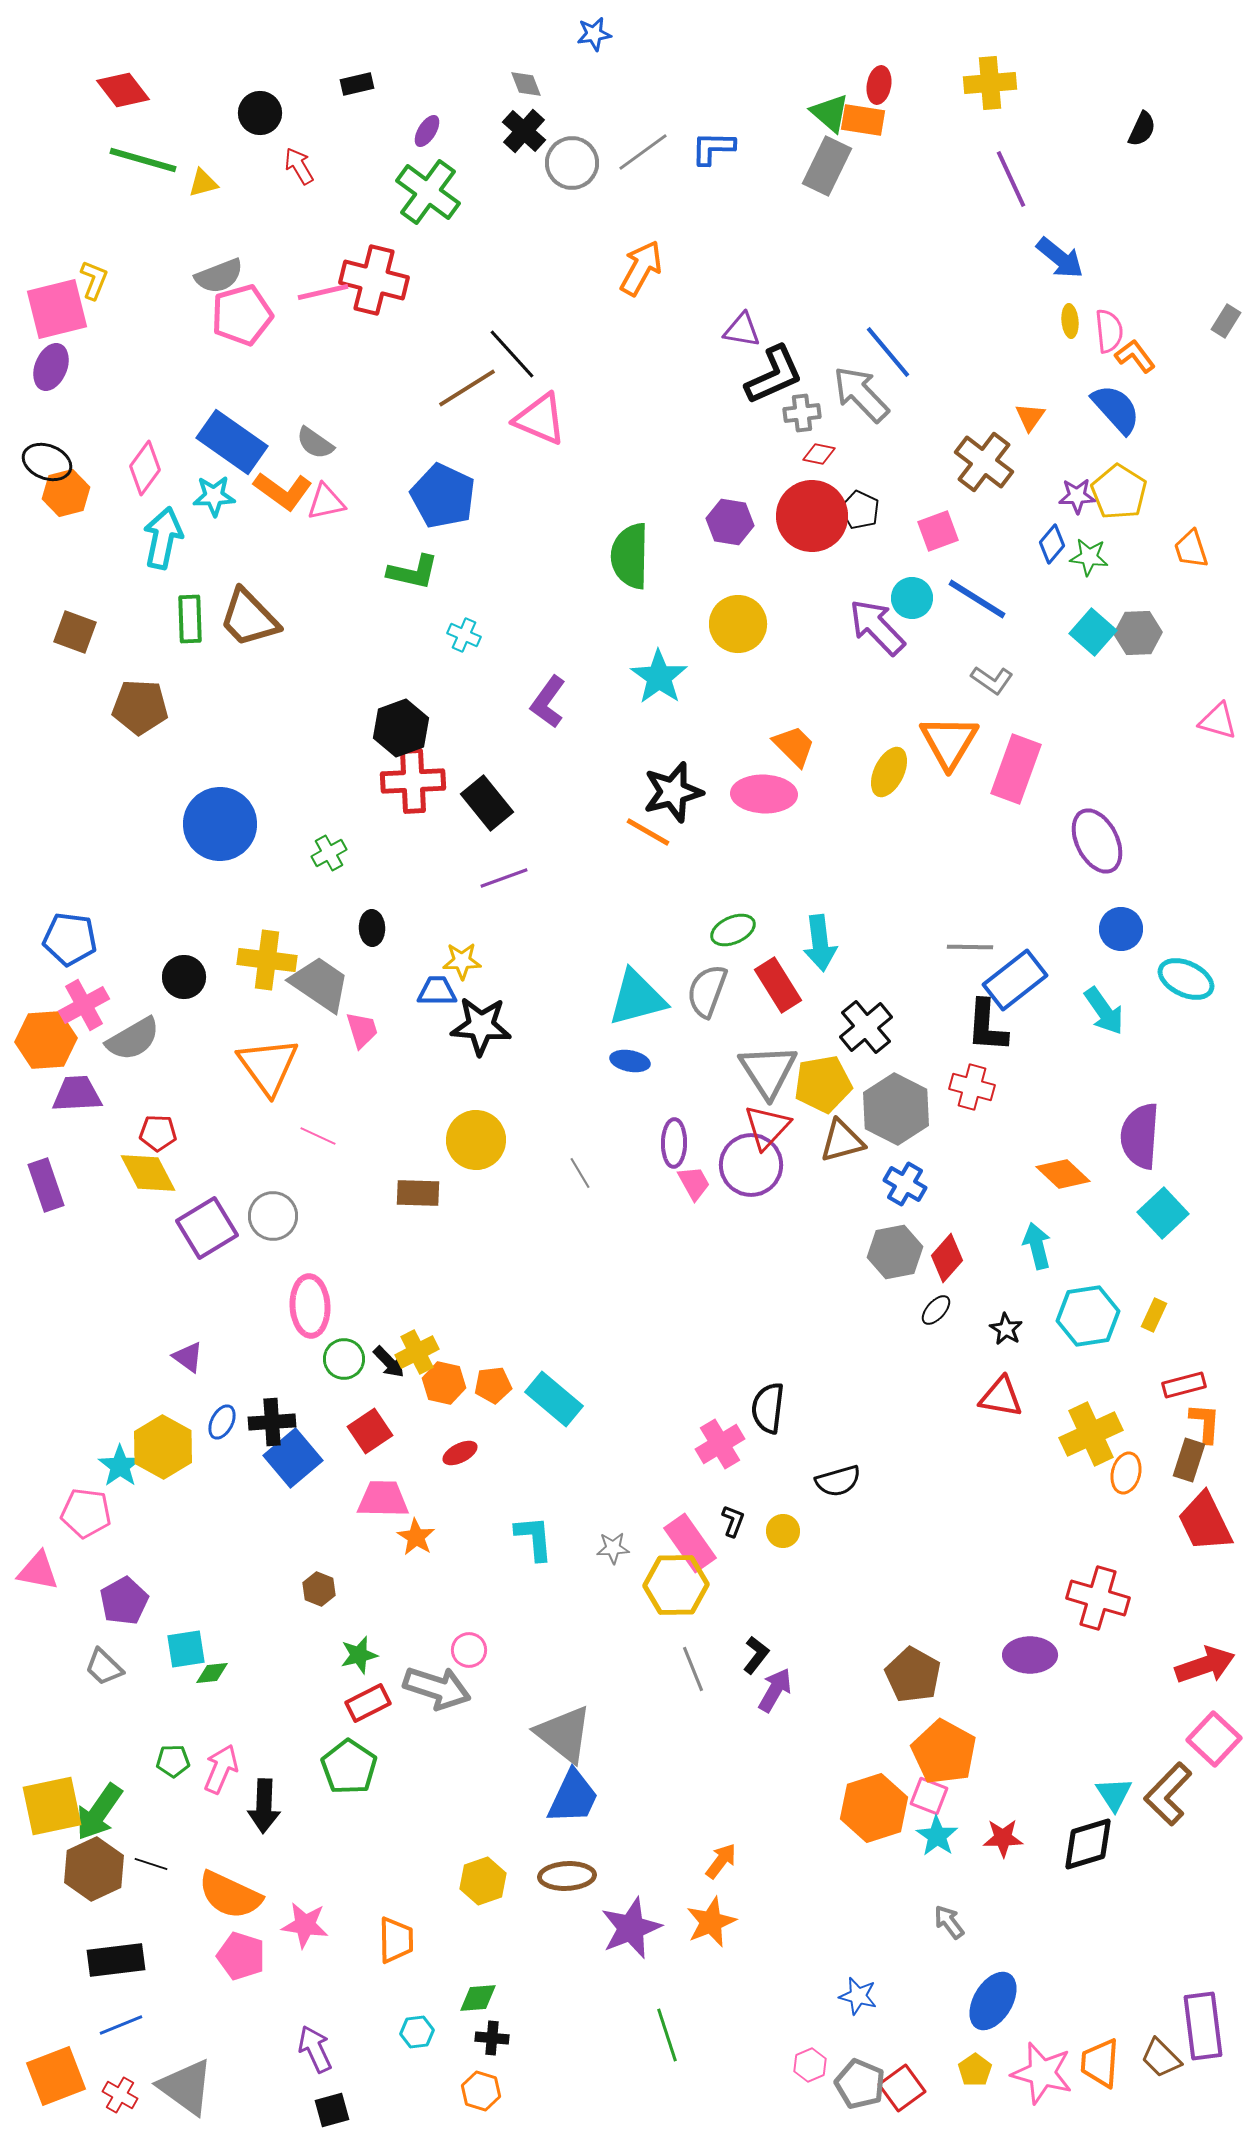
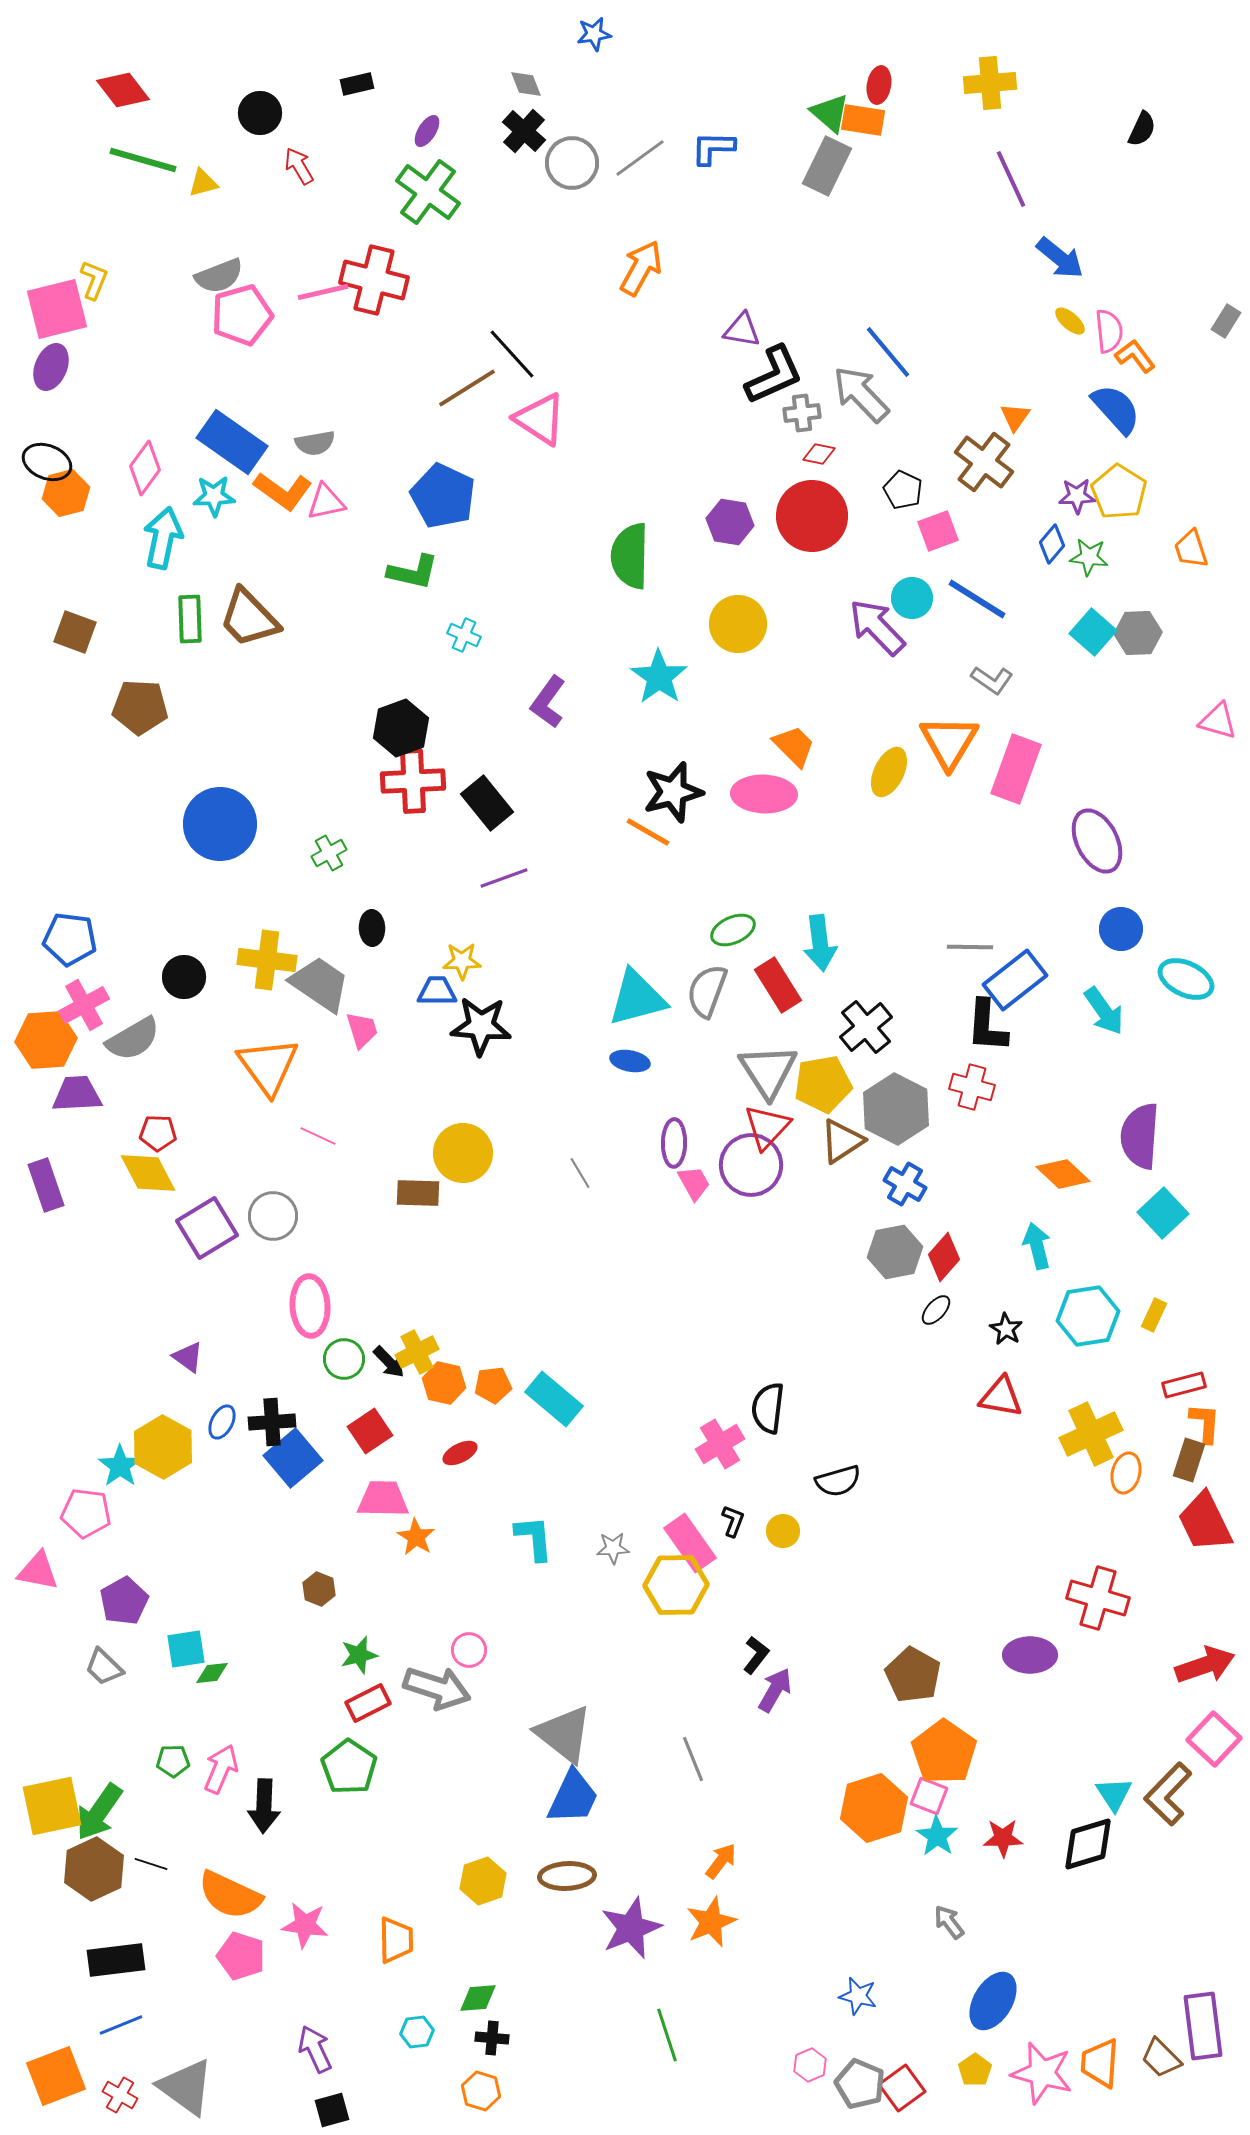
gray line at (643, 152): moved 3 px left, 6 px down
yellow ellipse at (1070, 321): rotated 44 degrees counterclockwise
orange triangle at (1030, 417): moved 15 px left
pink triangle at (540, 419): rotated 10 degrees clockwise
gray semicircle at (315, 443): rotated 45 degrees counterclockwise
black pentagon at (860, 510): moved 43 px right, 20 px up
yellow circle at (476, 1140): moved 13 px left, 13 px down
brown triangle at (842, 1141): rotated 18 degrees counterclockwise
red diamond at (947, 1258): moved 3 px left, 1 px up
gray line at (693, 1669): moved 90 px down
orange pentagon at (944, 1752): rotated 6 degrees clockwise
